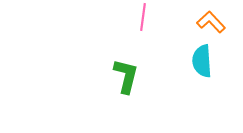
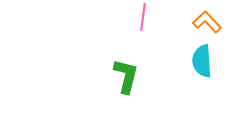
orange L-shape: moved 4 px left
